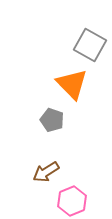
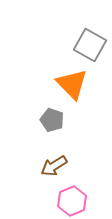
brown arrow: moved 8 px right, 6 px up
